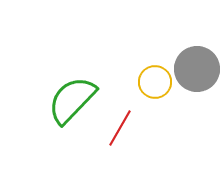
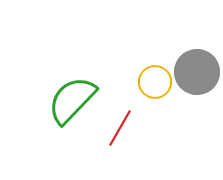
gray circle: moved 3 px down
